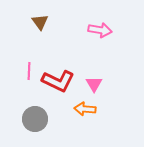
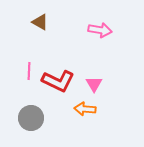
brown triangle: rotated 24 degrees counterclockwise
gray circle: moved 4 px left, 1 px up
